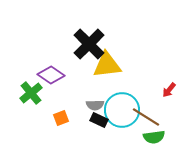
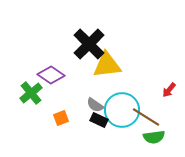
gray semicircle: rotated 36 degrees clockwise
